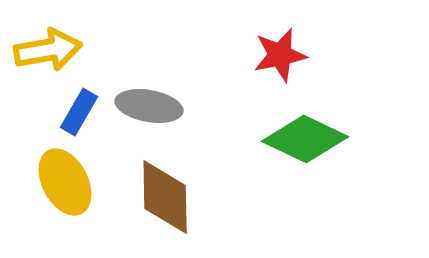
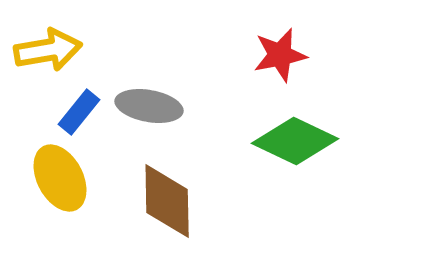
blue rectangle: rotated 9 degrees clockwise
green diamond: moved 10 px left, 2 px down
yellow ellipse: moved 5 px left, 4 px up
brown diamond: moved 2 px right, 4 px down
